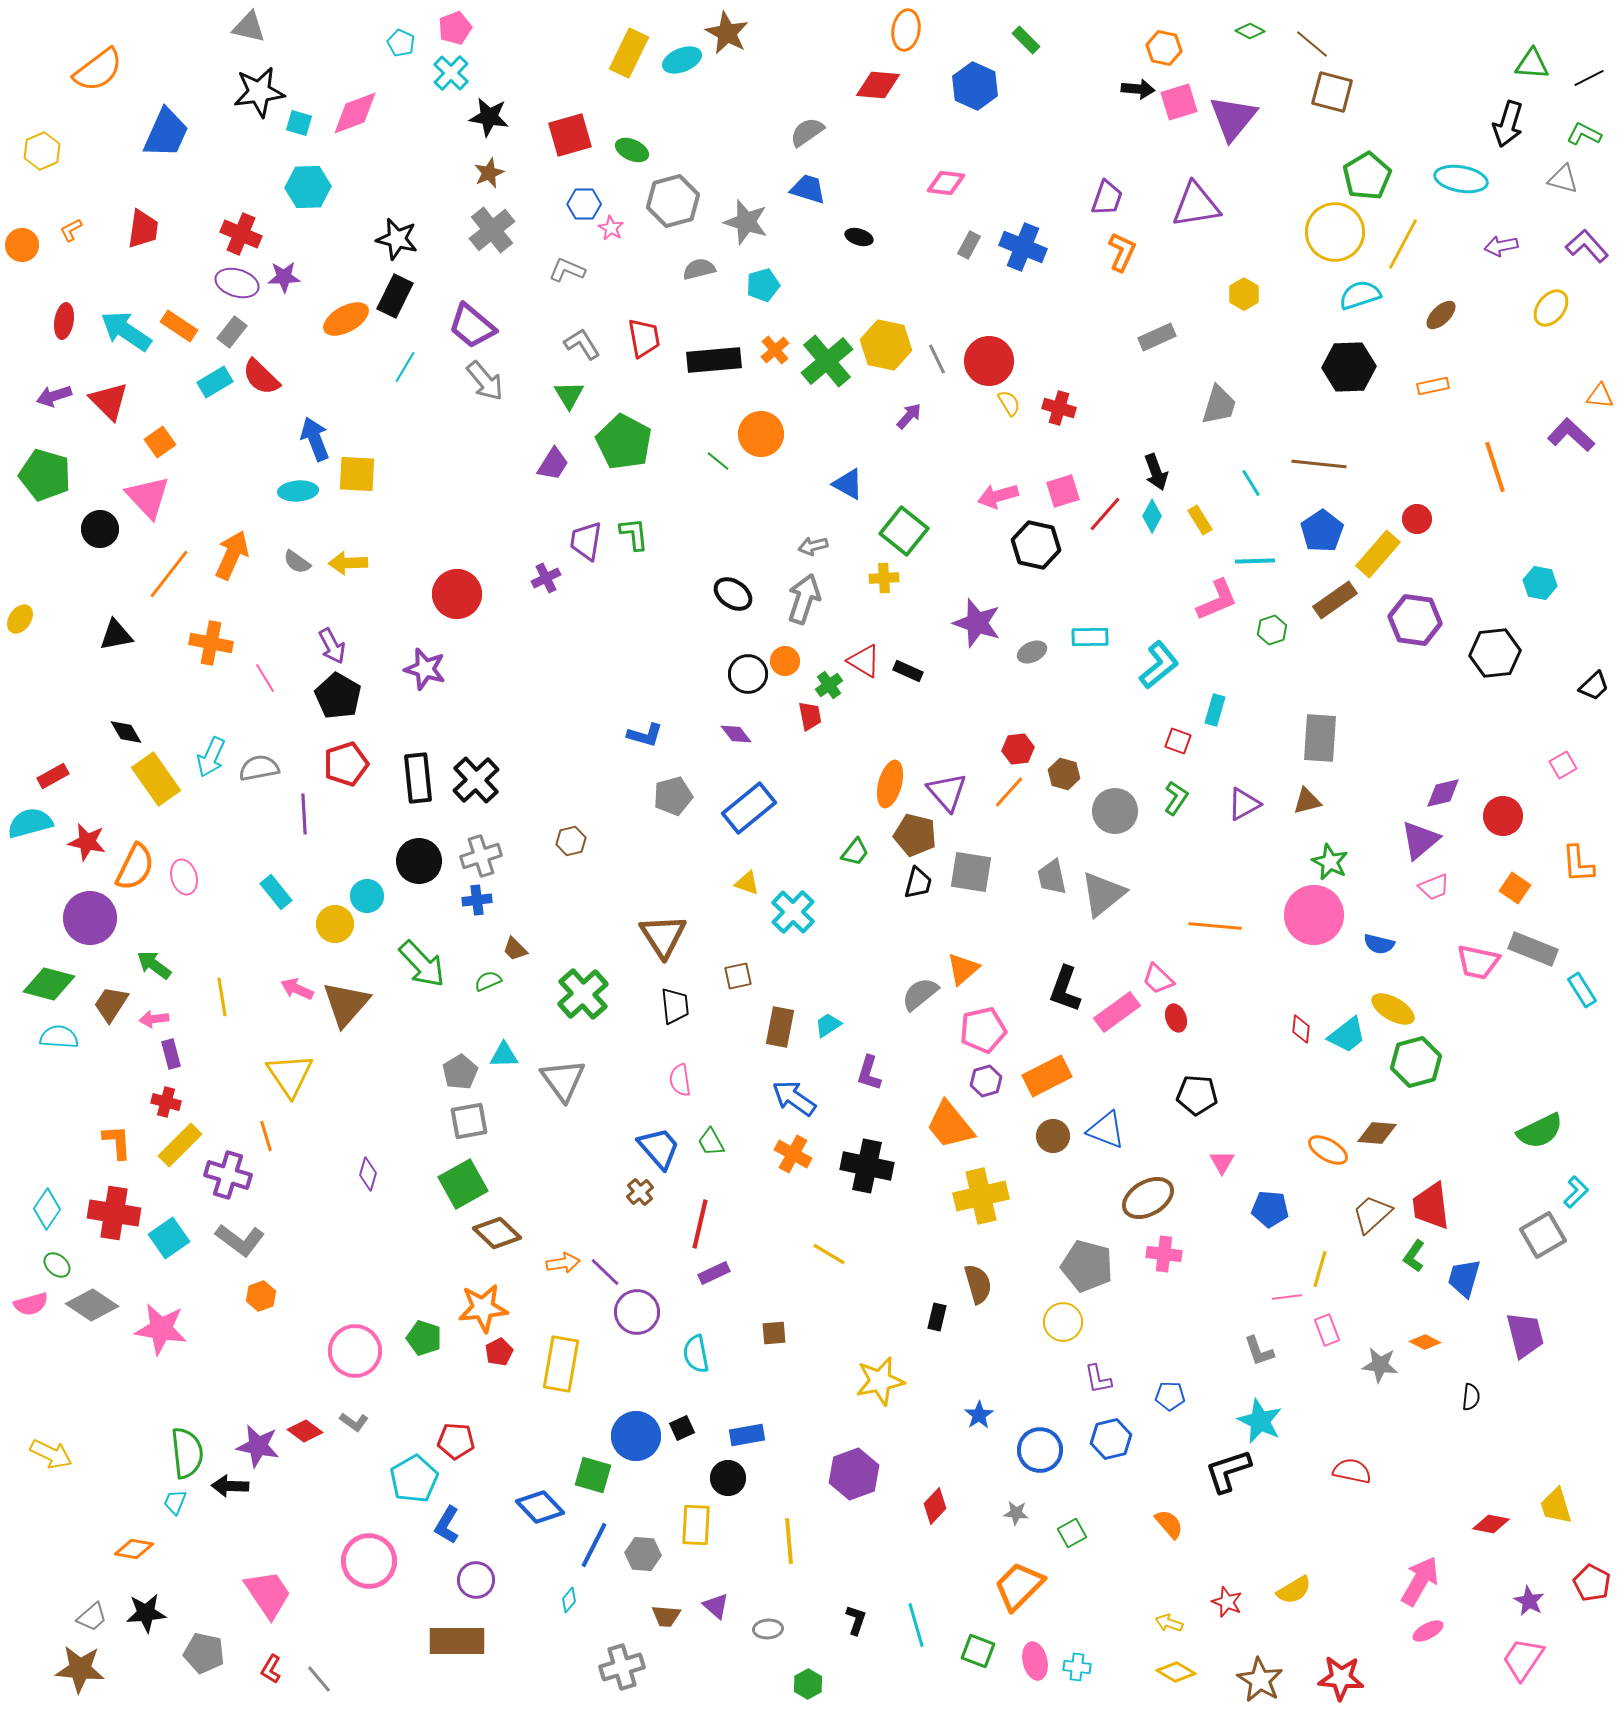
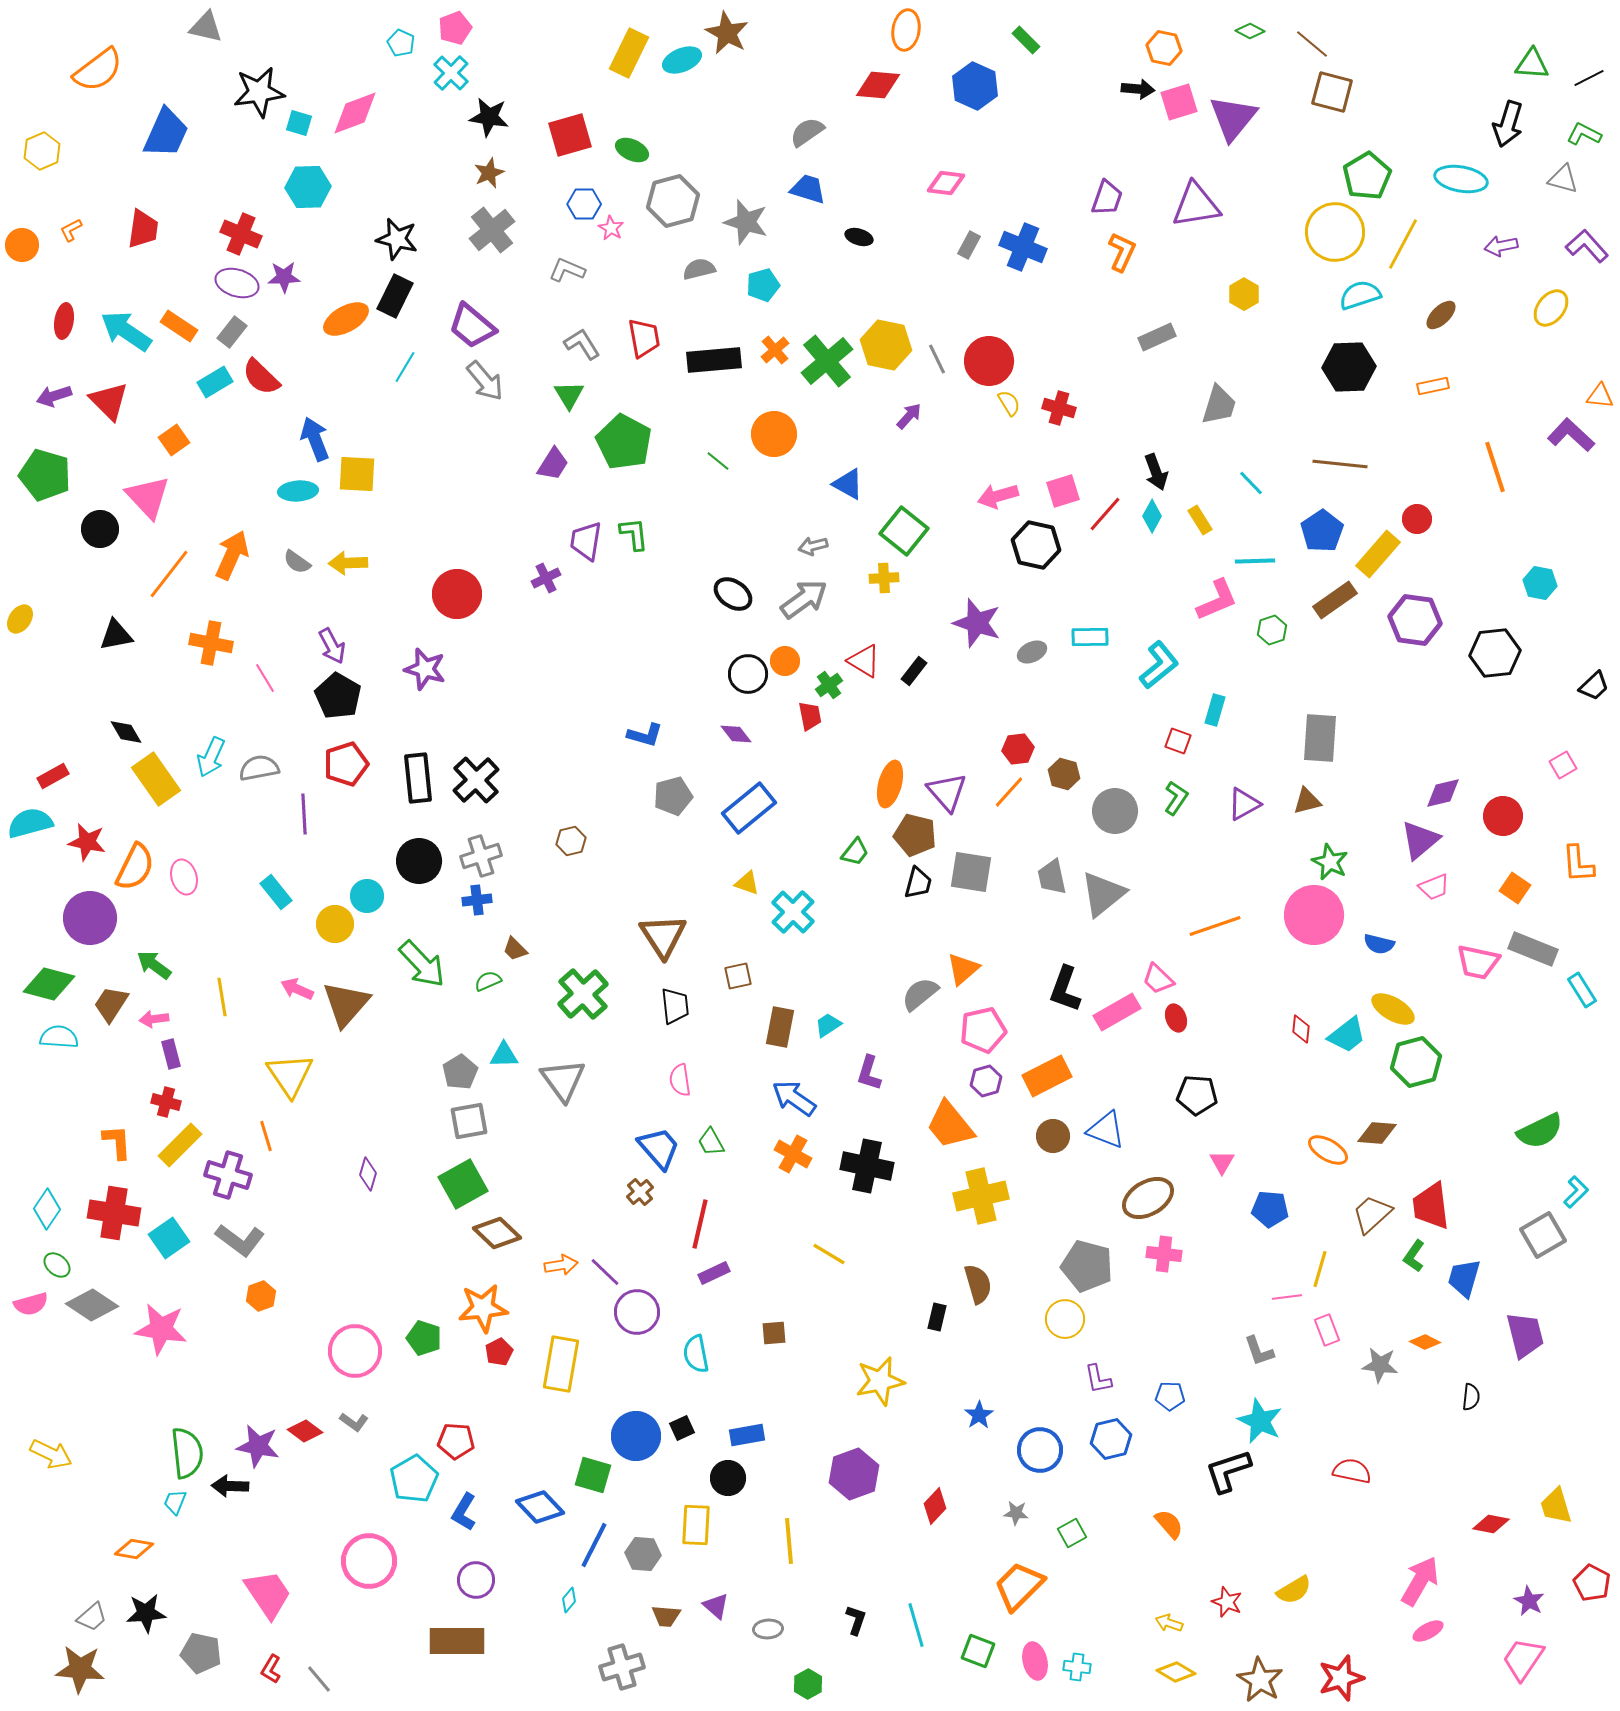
gray triangle at (249, 27): moved 43 px left
orange circle at (761, 434): moved 13 px right
orange square at (160, 442): moved 14 px right, 2 px up
brown line at (1319, 464): moved 21 px right
cyan line at (1251, 483): rotated 12 degrees counterclockwise
gray arrow at (804, 599): rotated 36 degrees clockwise
black rectangle at (908, 671): moved 6 px right; rotated 76 degrees counterclockwise
orange line at (1215, 926): rotated 24 degrees counterclockwise
pink rectangle at (1117, 1012): rotated 6 degrees clockwise
orange arrow at (563, 1263): moved 2 px left, 2 px down
yellow circle at (1063, 1322): moved 2 px right, 3 px up
blue L-shape at (447, 1525): moved 17 px right, 13 px up
gray pentagon at (204, 1653): moved 3 px left
red star at (1341, 1678): rotated 21 degrees counterclockwise
